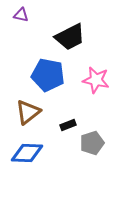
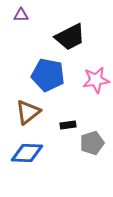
purple triangle: rotated 14 degrees counterclockwise
pink star: rotated 20 degrees counterclockwise
black rectangle: rotated 14 degrees clockwise
